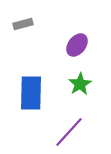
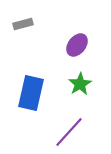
blue rectangle: rotated 12 degrees clockwise
